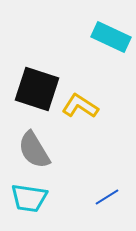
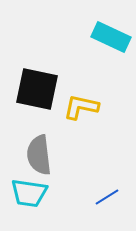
black square: rotated 6 degrees counterclockwise
yellow L-shape: moved 1 px right, 1 px down; rotated 21 degrees counterclockwise
gray semicircle: moved 5 px right, 5 px down; rotated 24 degrees clockwise
cyan trapezoid: moved 5 px up
